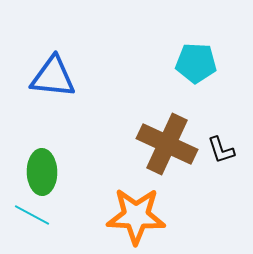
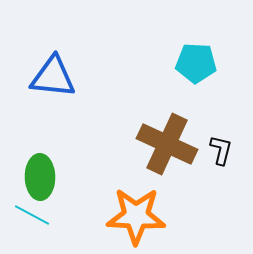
black L-shape: rotated 148 degrees counterclockwise
green ellipse: moved 2 px left, 5 px down
